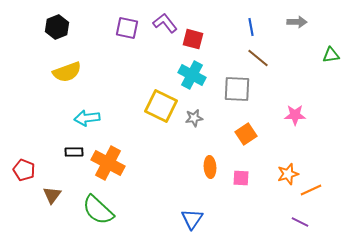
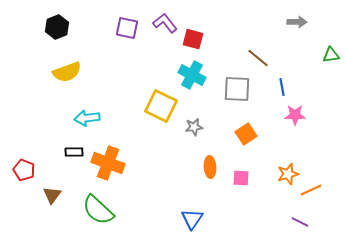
blue line: moved 31 px right, 60 px down
gray star: moved 9 px down
orange cross: rotated 8 degrees counterclockwise
